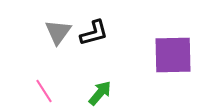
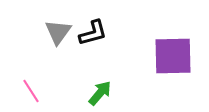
black L-shape: moved 1 px left
purple square: moved 1 px down
pink line: moved 13 px left
